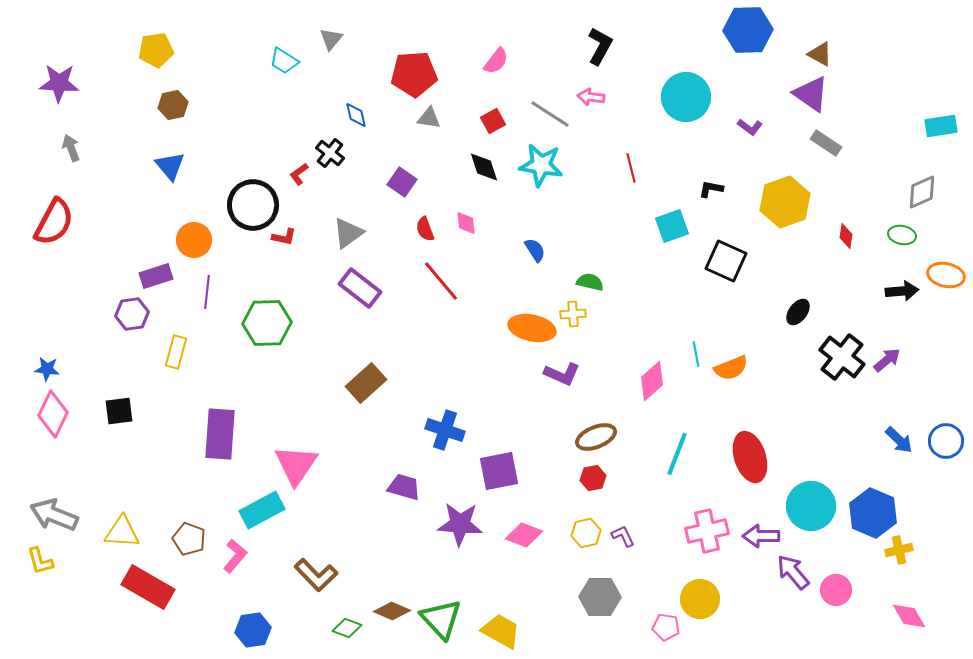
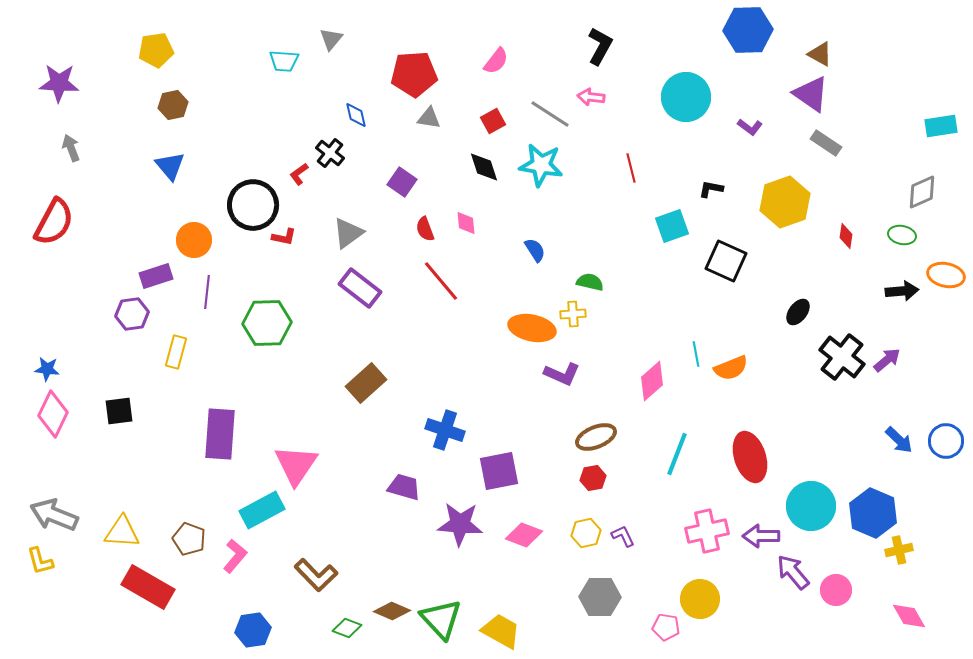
cyan trapezoid at (284, 61): rotated 28 degrees counterclockwise
